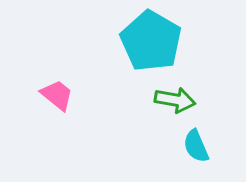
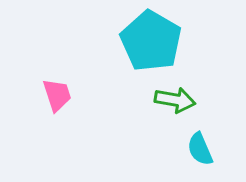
pink trapezoid: rotated 33 degrees clockwise
cyan semicircle: moved 4 px right, 3 px down
